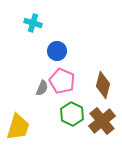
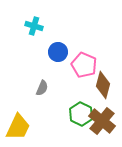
cyan cross: moved 1 px right, 3 px down
blue circle: moved 1 px right, 1 px down
pink pentagon: moved 22 px right, 16 px up
green hexagon: moved 9 px right
brown cross: rotated 12 degrees counterclockwise
yellow trapezoid: rotated 8 degrees clockwise
